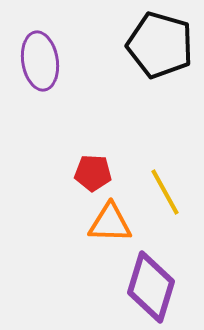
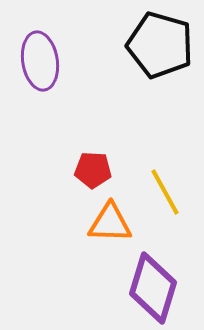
red pentagon: moved 3 px up
purple diamond: moved 2 px right, 1 px down
